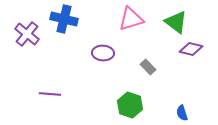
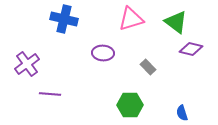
purple cross: moved 30 px down; rotated 15 degrees clockwise
green hexagon: rotated 20 degrees counterclockwise
